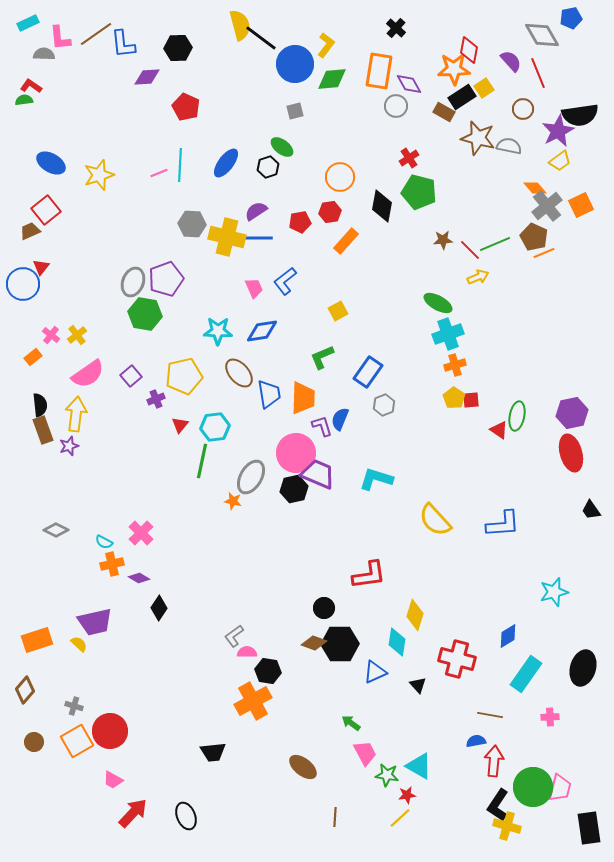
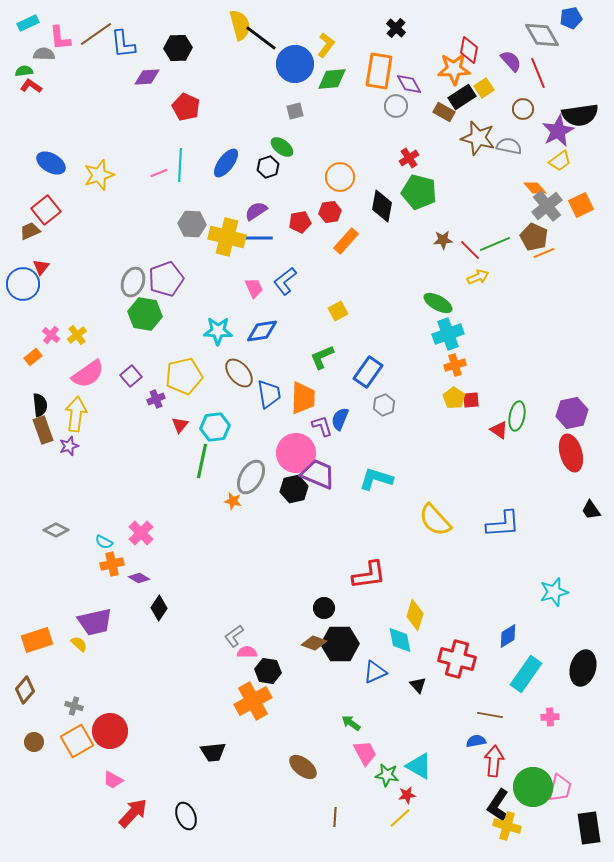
green semicircle at (24, 100): moved 29 px up
cyan diamond at (397, 642): moved 3 px right, 2 px up; rotated 20 degrees counterclockwise
